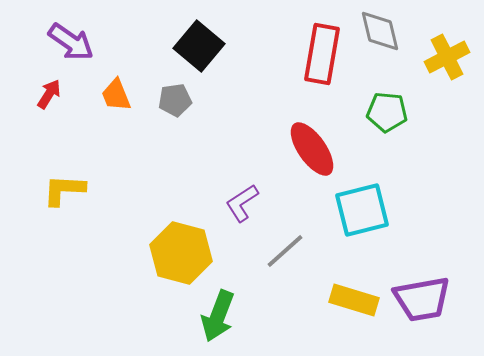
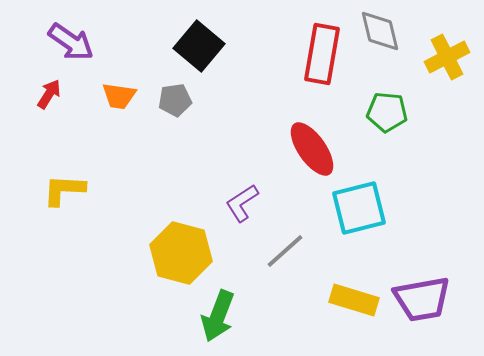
orange trapezoid: moved 3 px right, 1 px down; rotated 60 degrees counterclockwise
cyan square: moved 3 px left, 2 px up
